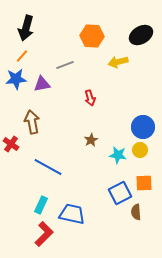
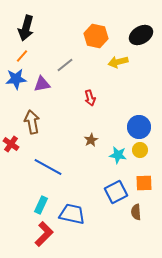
orange hexagon: moved 4 px right; rotated 10 degrees clockwise
gray line: rotated 18 degrees counterclockwise
blue circle: moved 4 px left
blue square: moved 4 px left, 1 px up
